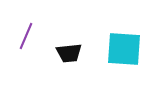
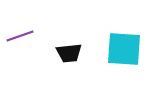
purple line: moved 6 px left; rotated 48 degrees clockwise
